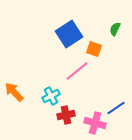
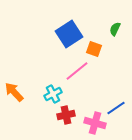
cyan cross: moved 2 px right, 2 px up
